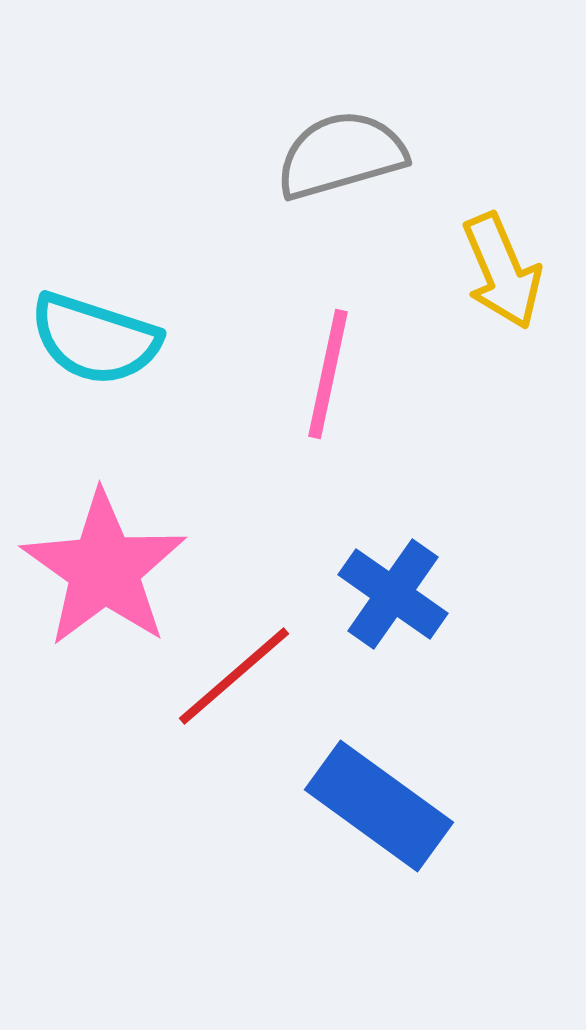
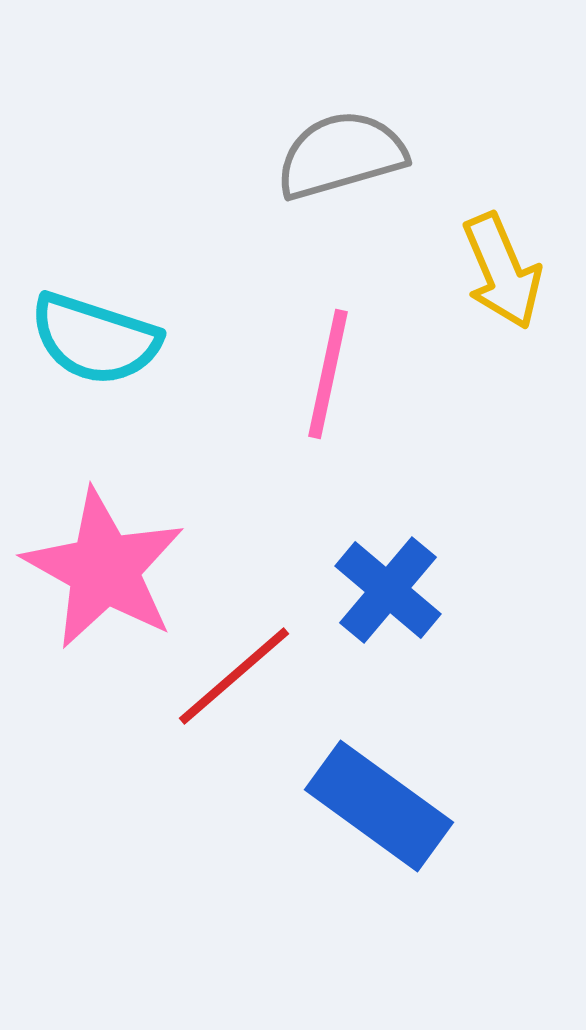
pink star: rotated 6 degrees counterclockwise
blue cross: moved 5 px left, 4 px up; rotated 5 degrees clockwise
